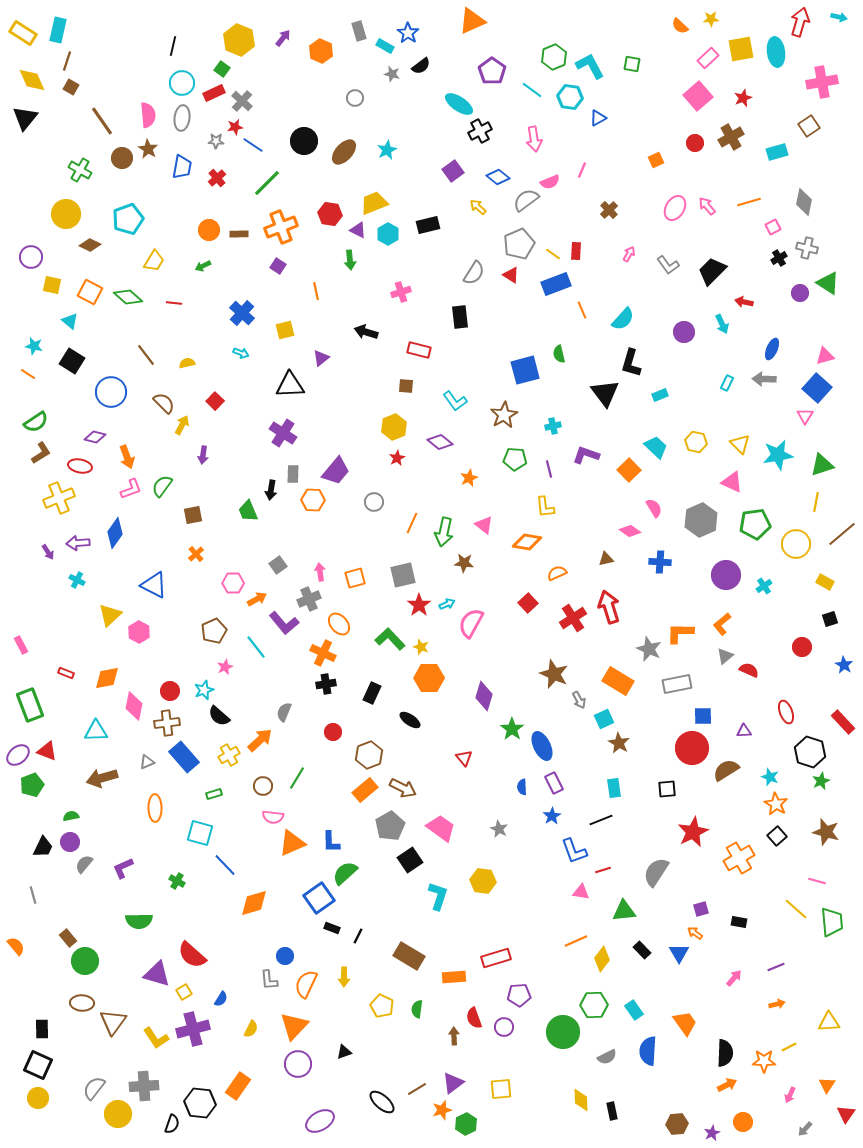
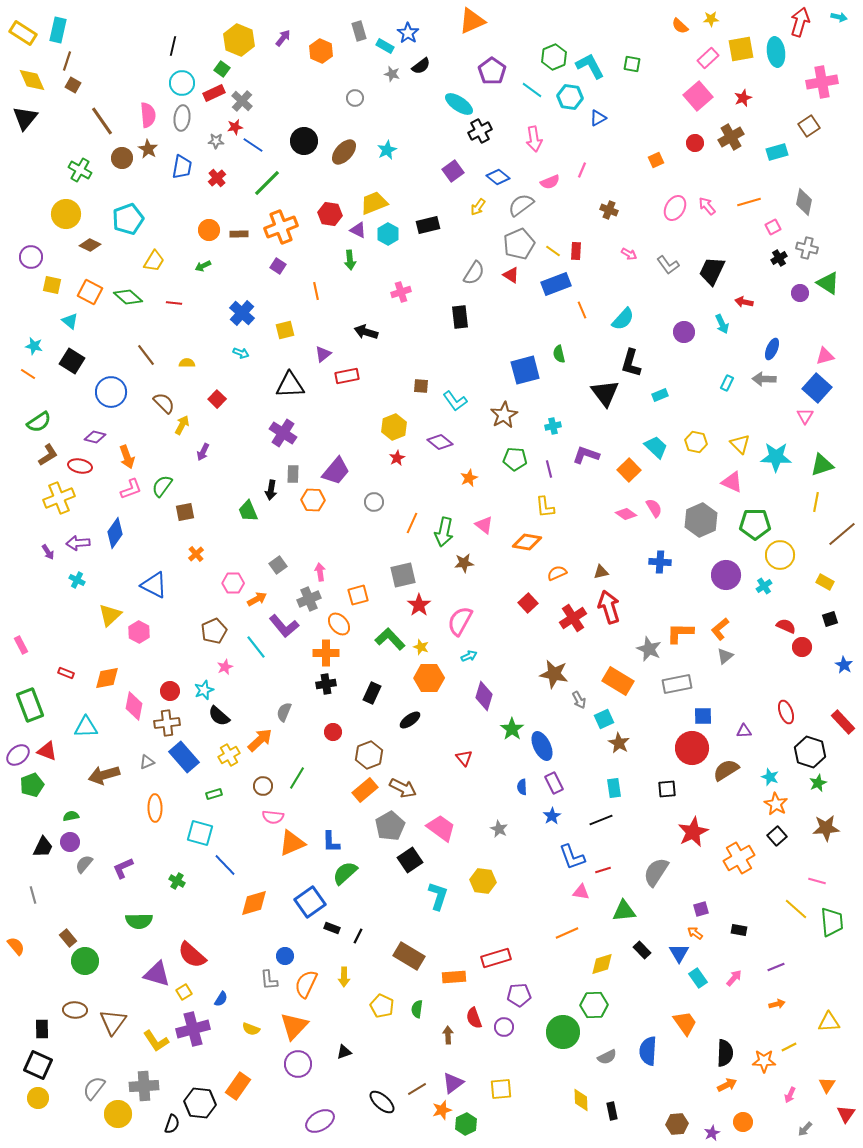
brown square at (71, 87): moved 2 px right, 2 px up
gray semicircle at (526, 200): moved 5 px left, 5 px down
yellow arrow at (478, 207): rotated 96 degrees counterclockwise
brown cross at (609, 210): rotated 24 degrees counterclockwise
yellow line at (553, 254): moved 3 px up
pink arrow at (629, 254): rotated 91 degrees clockwise
black trapezoid at (712, 271): rotated 20 degrees counterclockwise
red rectangle at (419, 350): moved 72 px left, 26 px down; rotated 25 degrees counterclockwise
purple triangle at (321, 358): moved 2 px right, 4 px up
yellow semicircle at (187, 363): rotated 14 degrees clockwise
brown square at (406, 386): moved 15 px right
red square at (215, 401): moved 2 px right, 2 px up
green semicircle at (36, 422): moved 3 px right
brown L-shape at (41, 453): moved 7 px right, 2 px down
purple arrow at (203, 455): moved 3 px up; rotated 18 degrees clockwise
cyan star at (778, 455): moved 2 px left, 2 px down; rotated 12 degrees clockwise
brown square at (193, 515): moved 8 px left, 3 px up
green pentagon at (755, 524): rotated 8 degrees clockwise
pink diamond at (630, 531): moved 4 px left, 17 px up
yellow circle at (796, 544): moved 16 px left, 11 px down
brown triangle at (606, 559): moved 5 px left, 13 px down
brown star at (464, 563): rotated 12 degrees counterclockwise
orange square at (355, 578): moved 3 px right, 17 px down
cyan arrow at (447, 604): moved 22 px right, 52 px down
purple L-shape at (284, 623): moved 3 px down
pink semicircle at (471, 623): moved 11 px left, 2 px up
orange L-shape at (722, 624): moved 2 px left, 5 px down
orange cross at (323, 653): moved 3 px right; rotated 25 degrees counterclockwise
red semicircle at (749, 670): moved 37 px right, 44 px up
brown star at (554, 674): rotated 12 degrees counterclockwise
black ellipse at (410, 720): rotated 70 degrees counterclockwise
cyan triangle at (96, 731): moved 10 px left, 4 px up
brown arrow at (102, 778): moved 2 px right, 3 px up
green star at (821, 781): moved 3 px left, 2 px down
brown star at (826, 832): moved 4 px up; rotated 20 degrees counterclockwise
blue L-shape at (574, 851): moved 2 px left, 6 px down
blue square at (319, 898): moved 9 px left, 4 px down
black rectangle at (739, 922): moved 8 px down
orange line at (576, 941): moved 9 px left, 8 px up
yellow diamond at (602, 959): moved 5 px down; rotated 35 degrees clockwise
brown ellipse at (82, 1003): moved 7 px left, 7 px down
cyan rectangle at (634, 1010): moved 64 px right, 32 px up
yellow semicircle at (251, 1029): rotated 84 degrees clockwise
brown arrow at (454, 1036): moved 6 px left, 1 px up
yellow L-shape at (156, 1038): moved 3 px down
